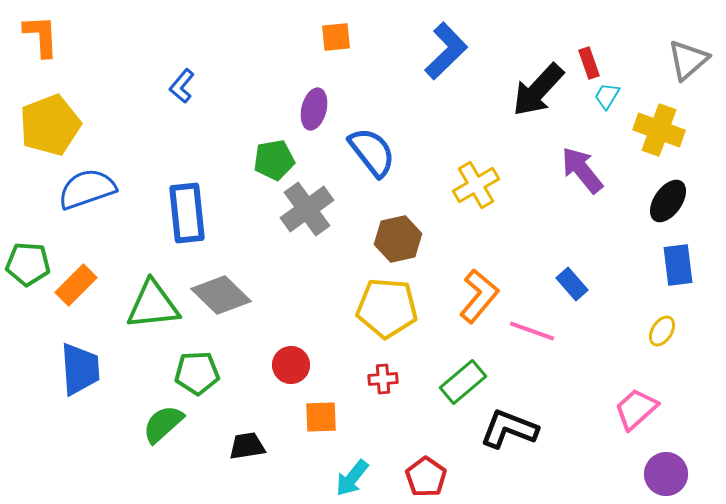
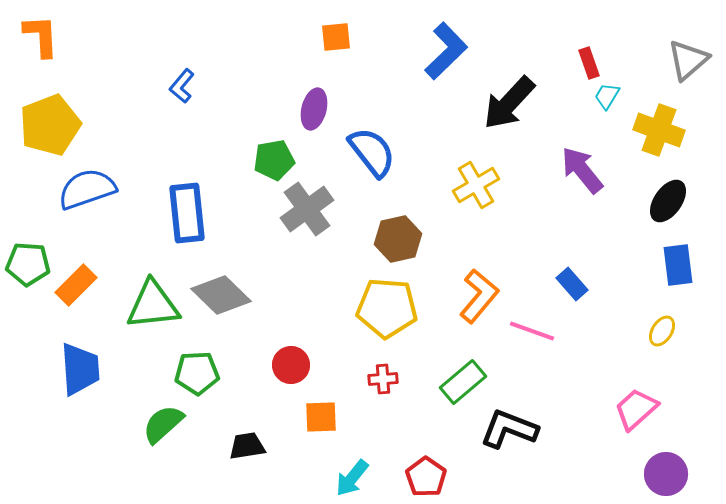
black arrow at (538, 90): moved 29 px left, 13 px down
